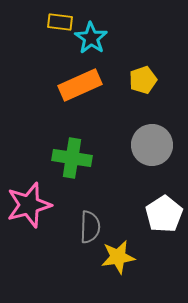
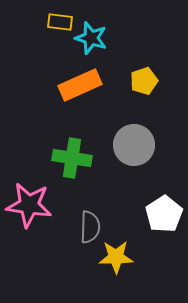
cyan star: rotated 16 degrees counterclockwise
yellow pentagon: moved 1 px right, 1 px down
gray circle: moved 18 px left
pink star: rotated 24 degrees clockwise
yellow star: moved 2 px left; rotated 8 degrees clockwise
